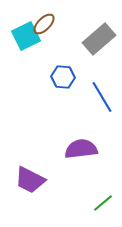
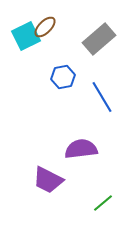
brown ellipse: moved 1 px right, 3 px down
blue hexagon: rotated 15 degrees counterclockwise
purple trapezoid: moved 18 px right
